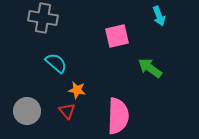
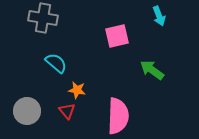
green arrow: moved 2 px right, 2 px down
